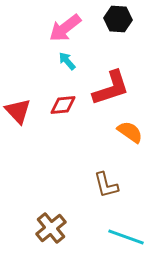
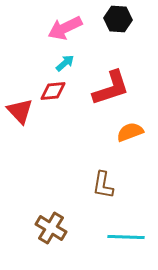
pink arrow: rotated 12 degrees clockwise
cyan arrow: moved 2 px left, 2 px down; rotated 90 degrees clockwise
red diamond: moved 10 px left, 14 px up
red triangle: moved 2 px right
orange semicircle: rotated 56 degrees counterclockwise
brown L-shape: moved 3 px left; rotated 24 degrees clockwise
brown cross: rotated 20 degrees counterclockwise
cyan line: rotated 18 degrees counterclockwise
